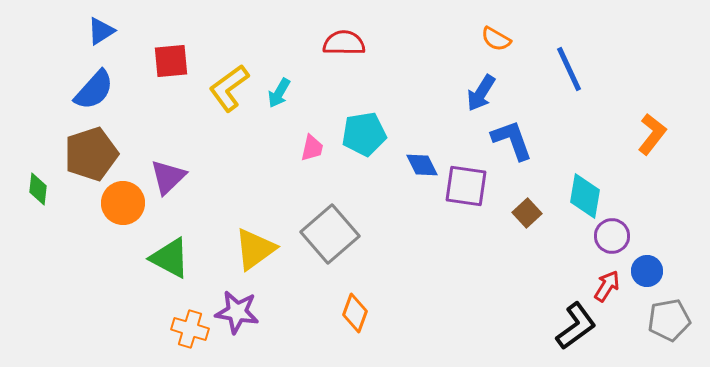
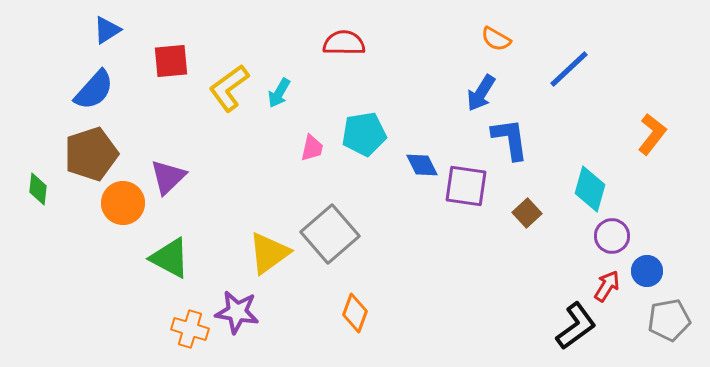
blue triangle: moved 6 px right, 1 px up
blue line: rotated 72 degrees clockwise
blue L-shape: moved 2 px left, 1 px up; rotated 12 degrees clockwise
cyan diamond: moved 5 px right, 7 px up; rotated 6 degrees clockwise
yellow triangle: moved 14 px right, 4 px down
